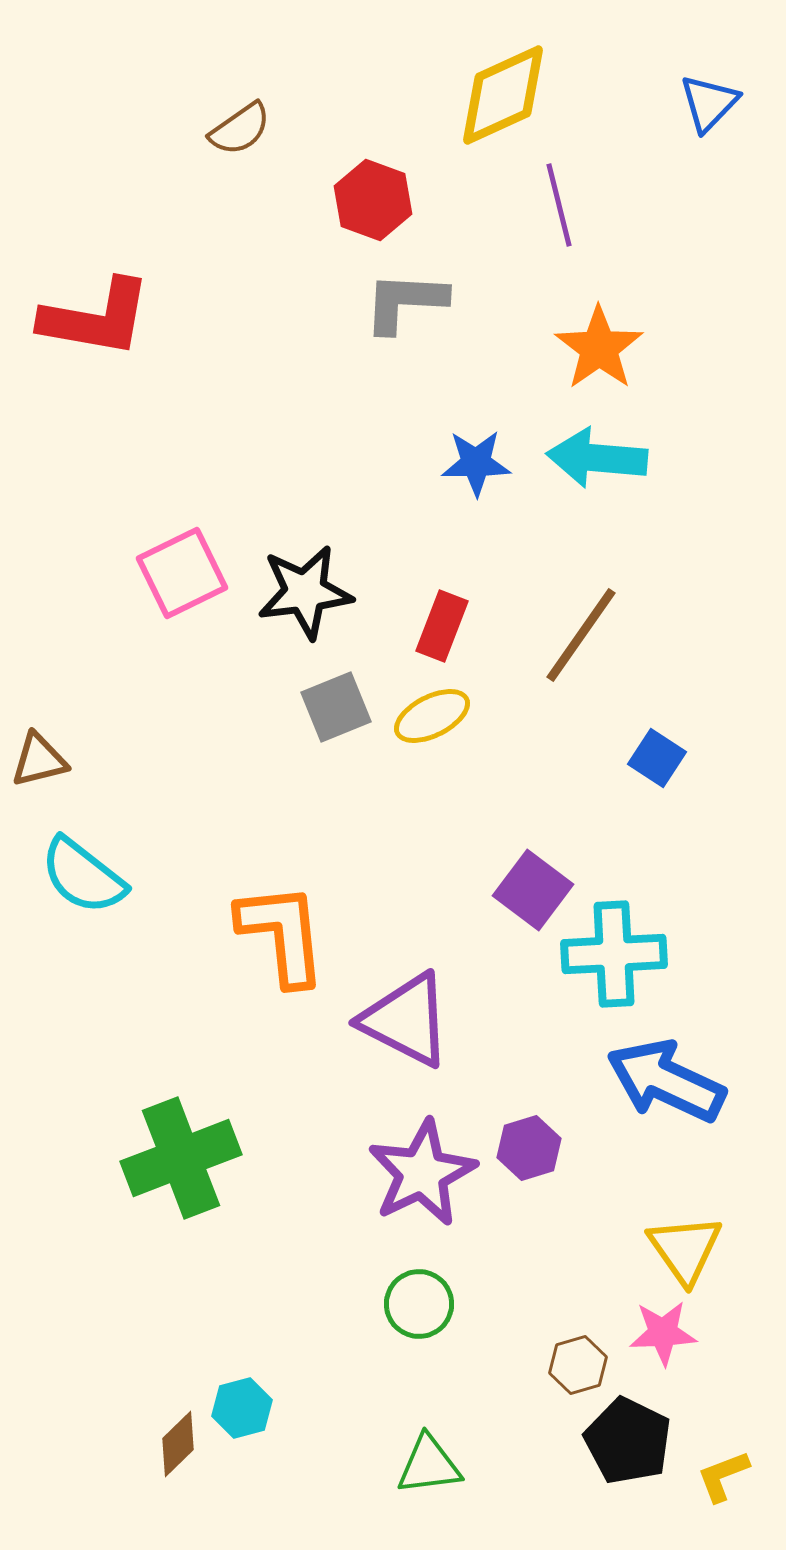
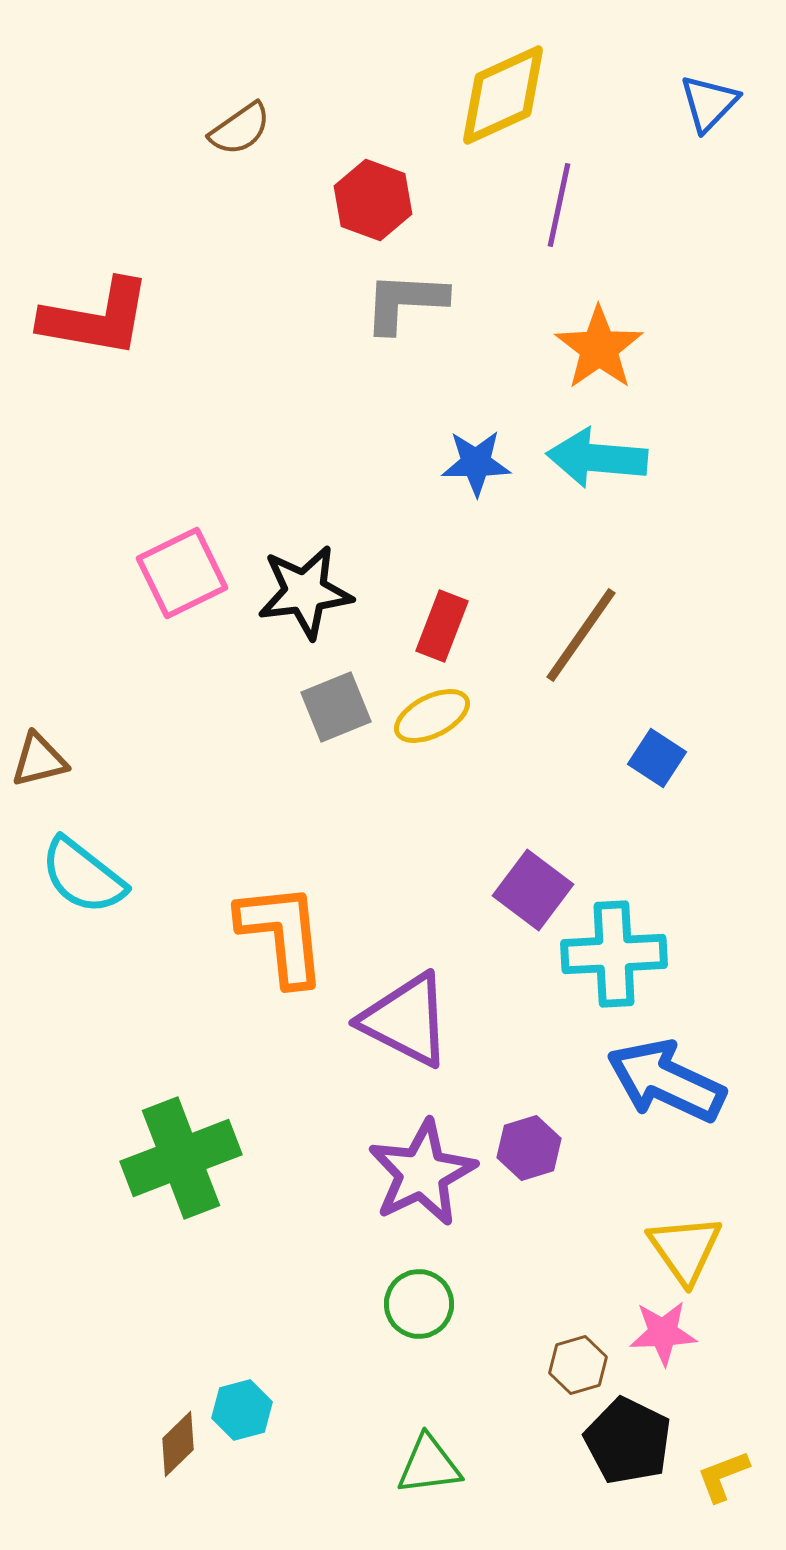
purple line: rotated 26 degrees clockwise
cyan hexagon: moved 2 px down
